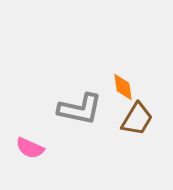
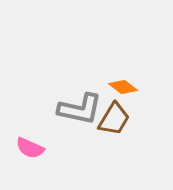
orange diamond: rotated 44 degrees counterclockwise
brown trapezoid: moved 23 px left
